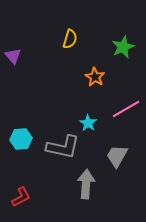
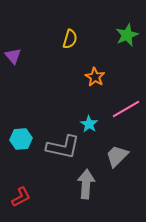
green star: moved 4 px right, 12 px up
cyan star: moved 1 px right, 1 px down
gray trapezoid: rotated 15 degrees clockwise
